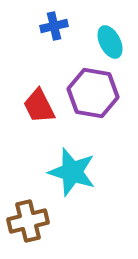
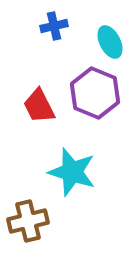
purple hexagon: moved 2 px right; rotated 12 degrees clockwise
